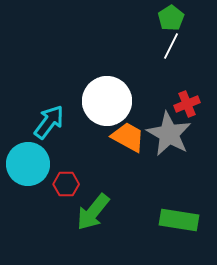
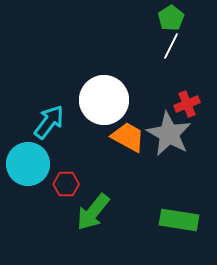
white circle: moved 3 px left, 1 px up
